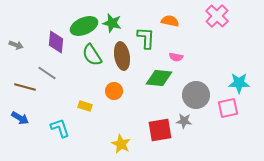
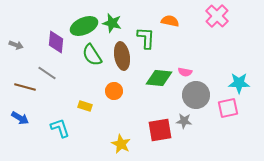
pink semicircle: moved 9 px right, 15 px down
